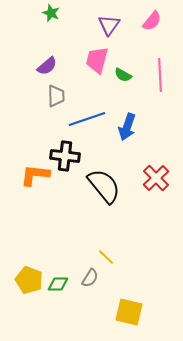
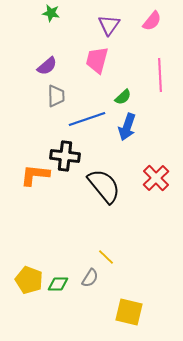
green star: rotated 12 degrees counterclockwise
green semicircle: moved 22 px down; rotated 72 degrees counterclockwise
